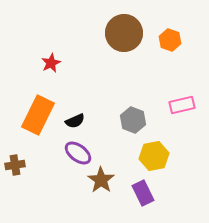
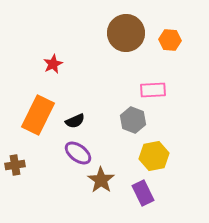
brown circle: moved 2 px right
orange hexagon: rotated 15 degrees counterclockwise
red star: moved 2 px right, 1 px down
pink rectangle: moved 29 px left, 15 px up; rotated 10 degrees clockwise
